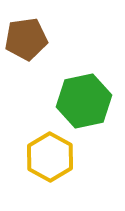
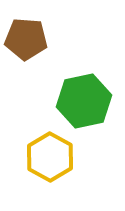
brown pentagon: rotated 12 degrees clockwise
